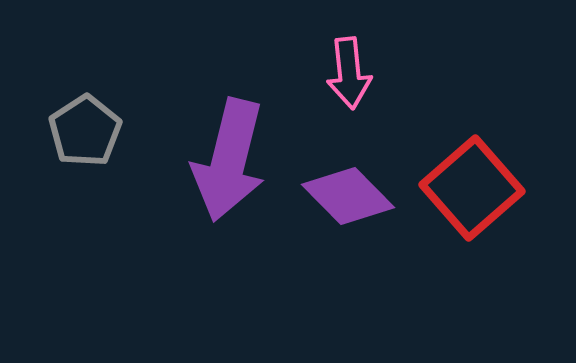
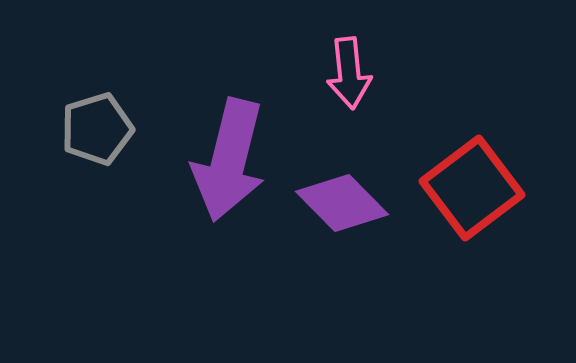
gray pentagon: moved 12 px right, 2 px up; rotated 16 degrees clockwise
red square: rotated 4 degrees clockwise
purple diamond: moved 6 px left, 7 px down
